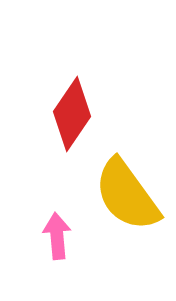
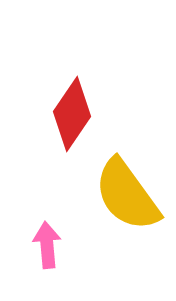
pink arrow: moved 10 px left, 9 px down
